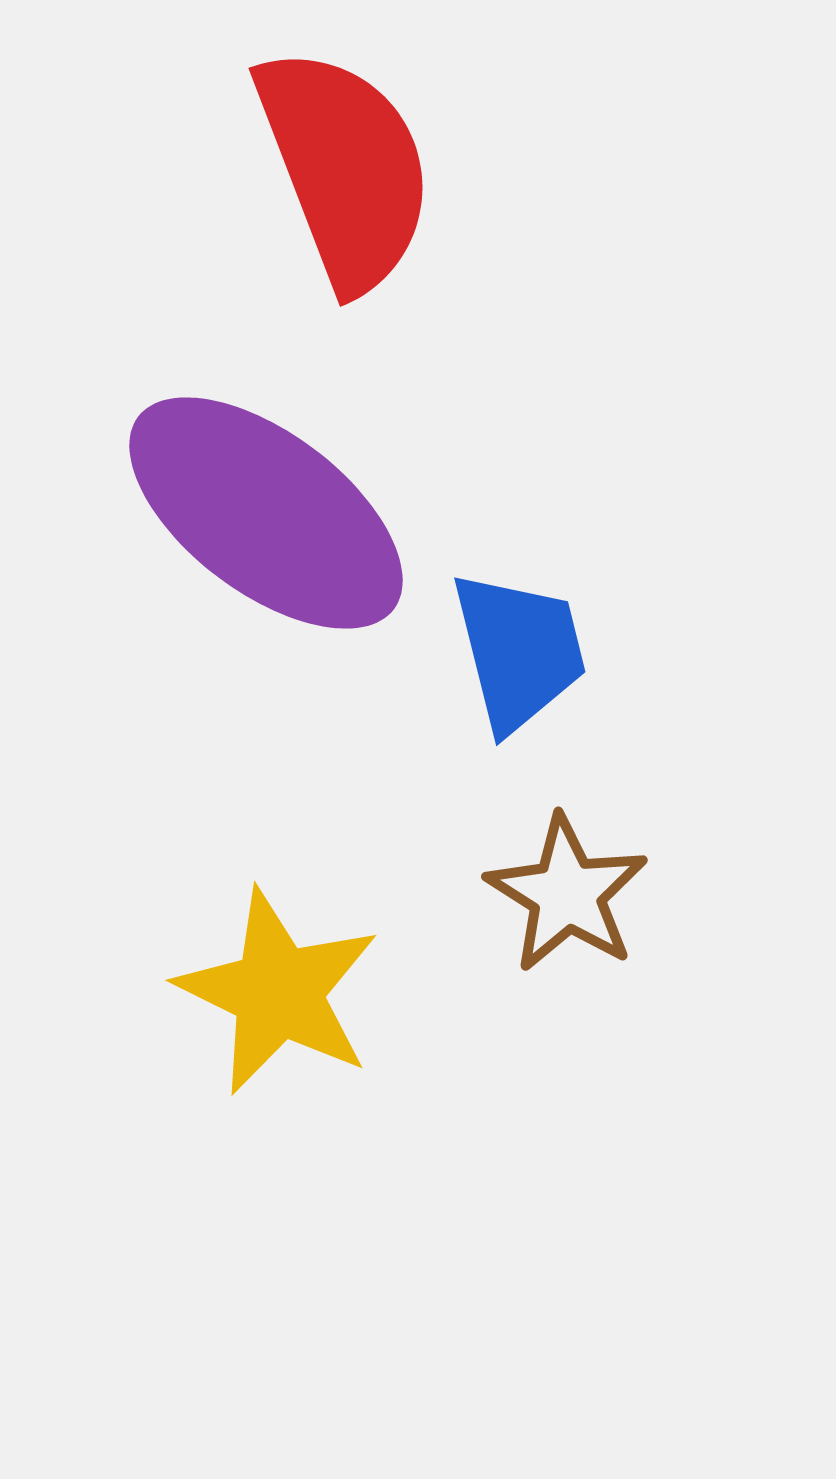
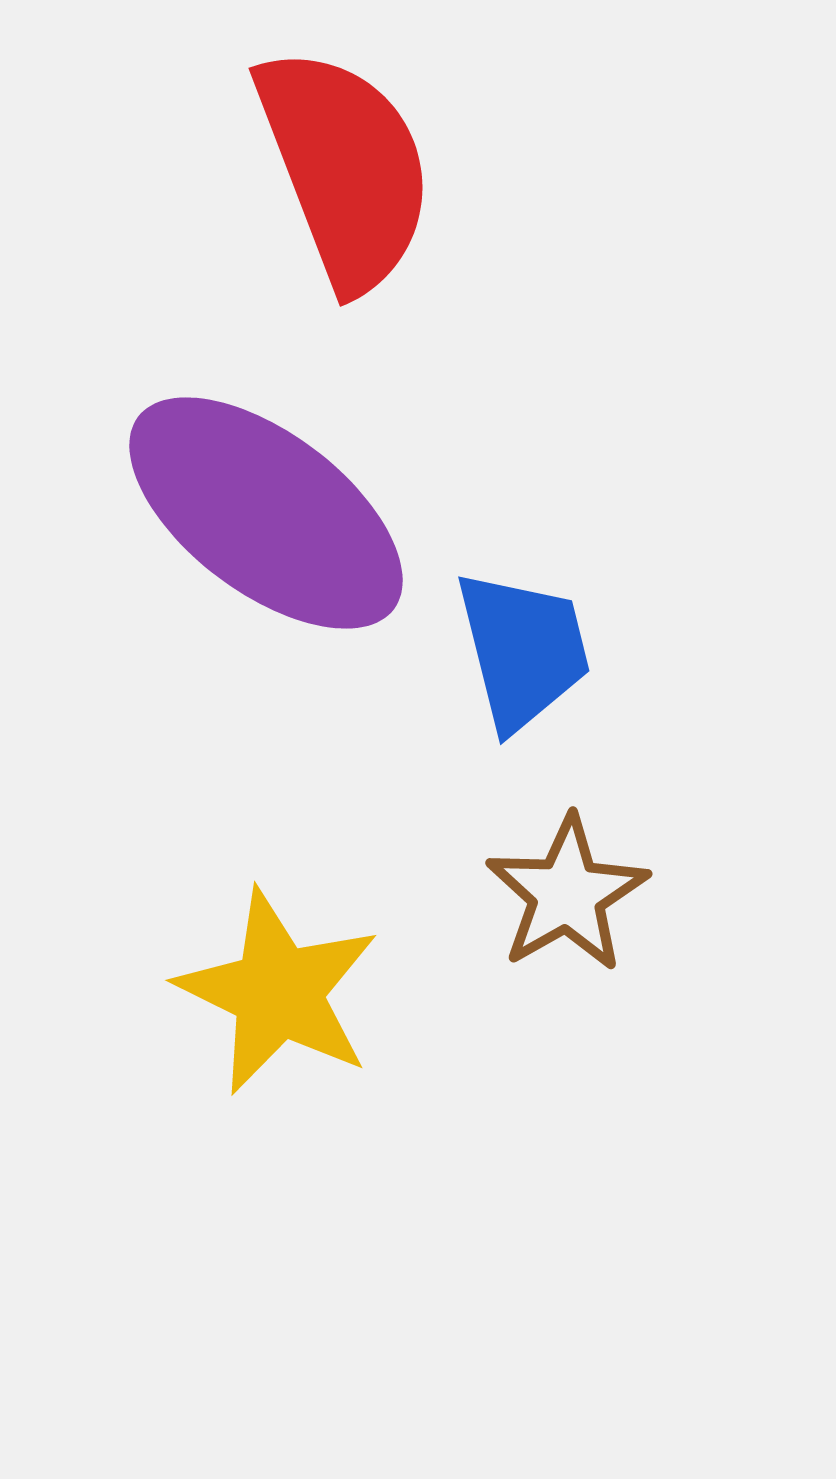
blue trapezoid: moved 4 px right, 1 px up
brown star: rotated 10 degrees clockwise
